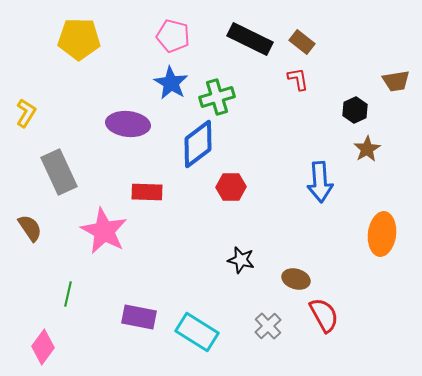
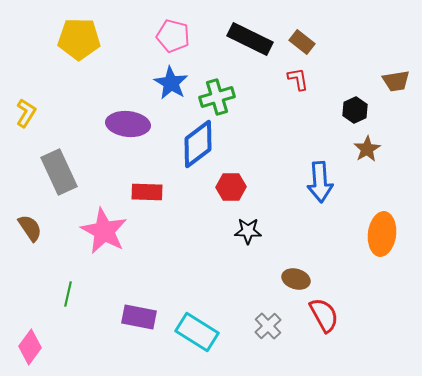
black star: moved 7 px right, 29 px up; rotated 12 degrees counterclockwise
pink diamond: moved 13 px left
